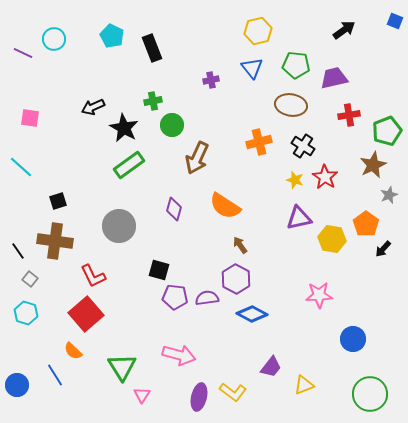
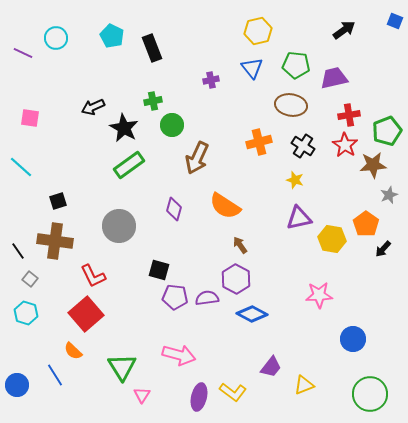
cyan circle at (54, 39): moved 2 px right, 1 px up
brown star at (373, 165): rotated 20 degrees clockwise
red star at (325, 177): moved 20 px right, 32 px up
